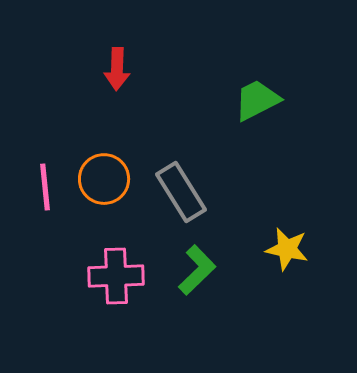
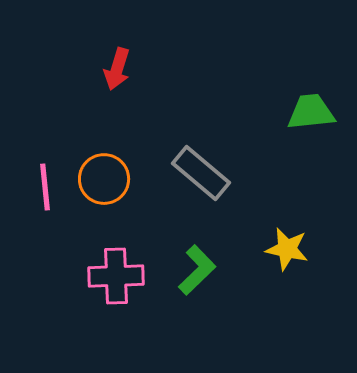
red arrow: rotated 15 degrees clockwise
green trapezoid: moved 54 px right, 12 px down; rotated 21 degrees clockwise
gray rectangle: moved 20 px right, 19 px up; rotated 18 degrees counterclockwise
